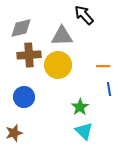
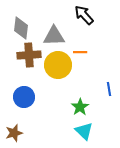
gray diamond: rotated 70 degrees counterclockwise
gray triangle: moved 8 px left
orange line: moved 23 px left, 14 px up
